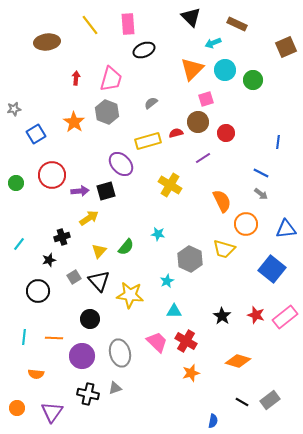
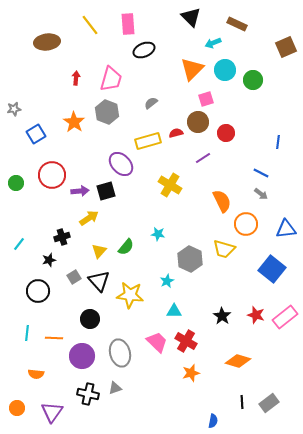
cyan line at (24, 337): moved 3 px right, 4 px up
gray rectangle at (270, 400): moved 1 px left, 3 px down
black line at (242, 402): rotated 56 degrees clockwise
